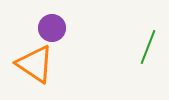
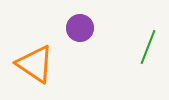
purple circle: moved 28 px right
